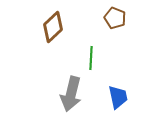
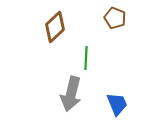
brown diamond: moved 2 px right
green line: moved 5 px left
blue trapezoid: moved 1 px left, 7 px down; rotated 10 degrees counterclockwise
